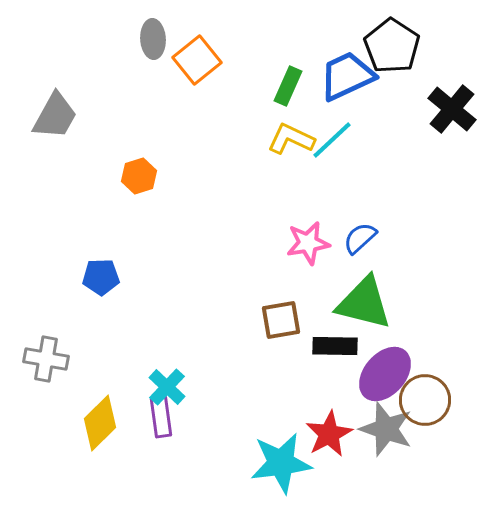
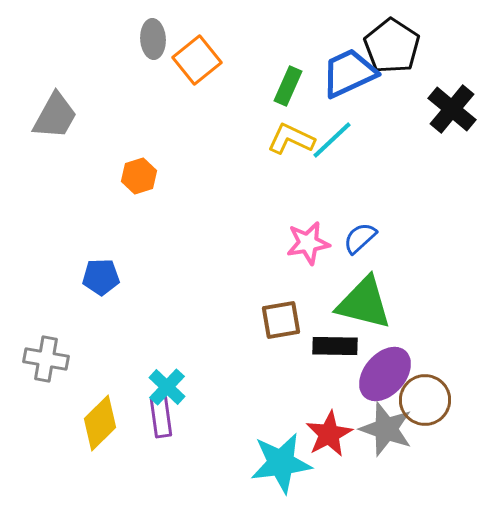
blue trapezoid: moved 2 px right, 3 px up
